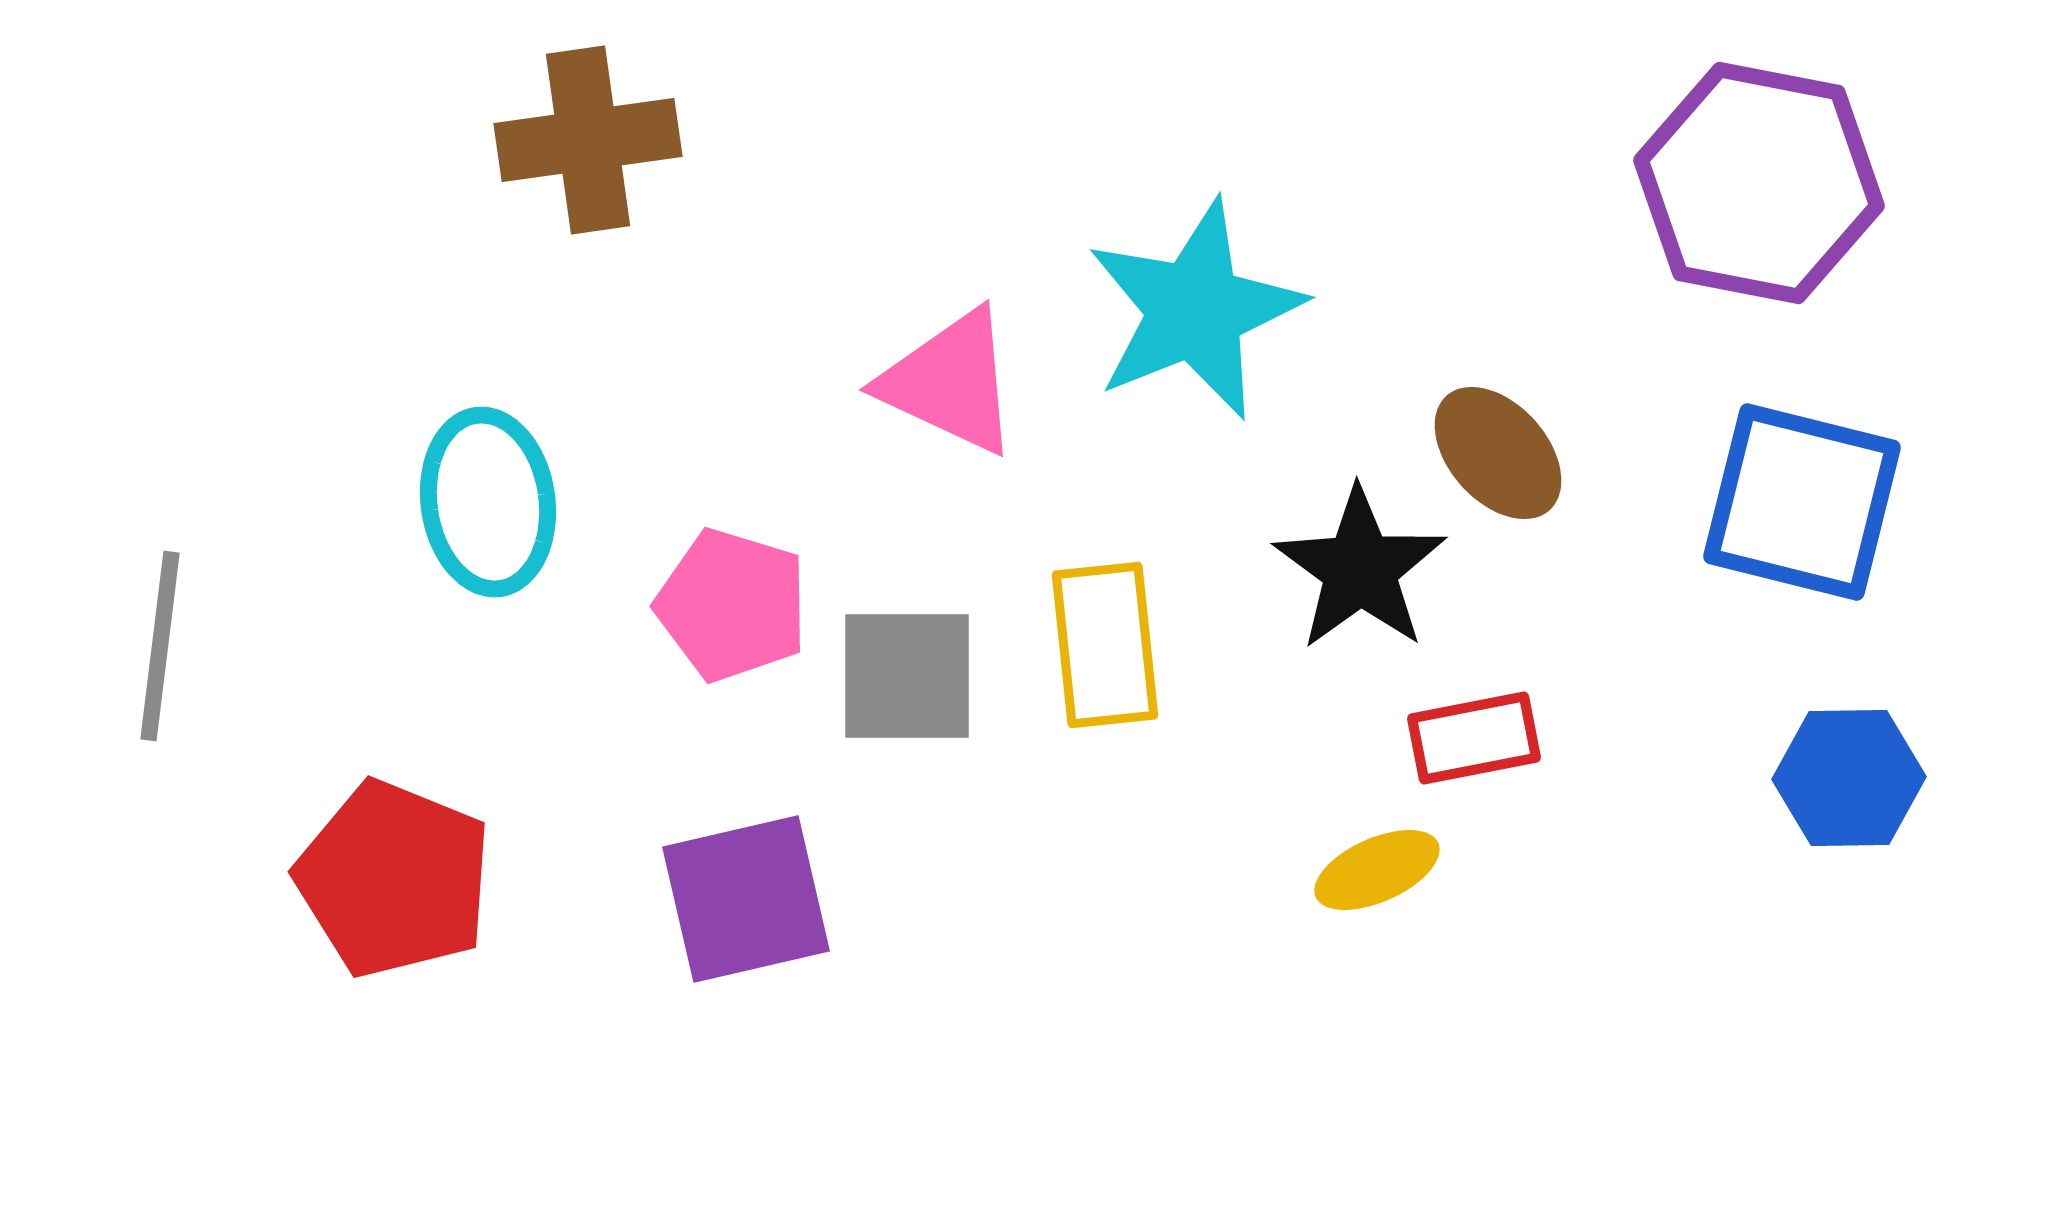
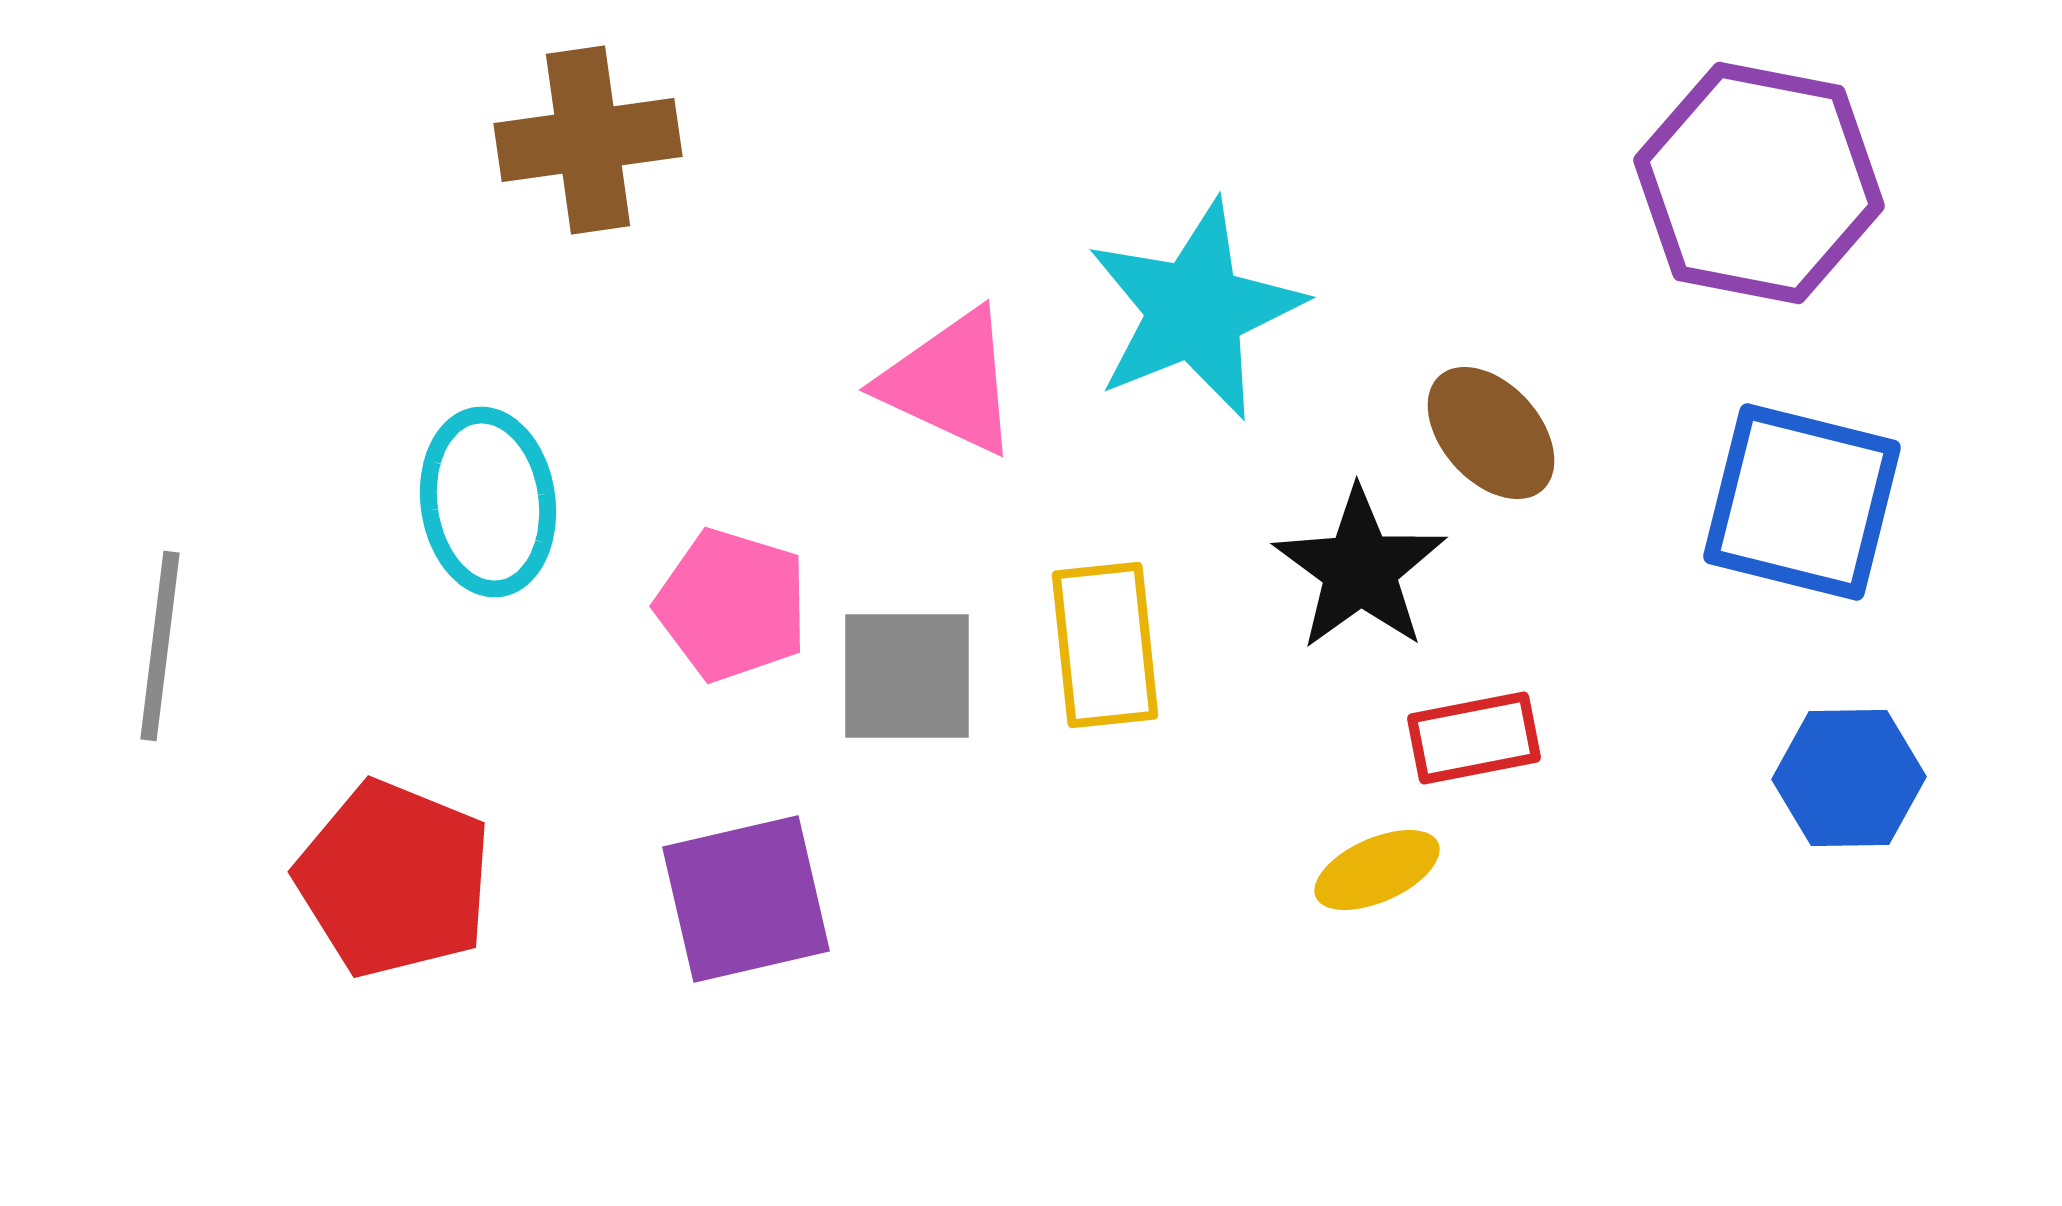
brown ellipse: moved 7 px left, 20 px up
